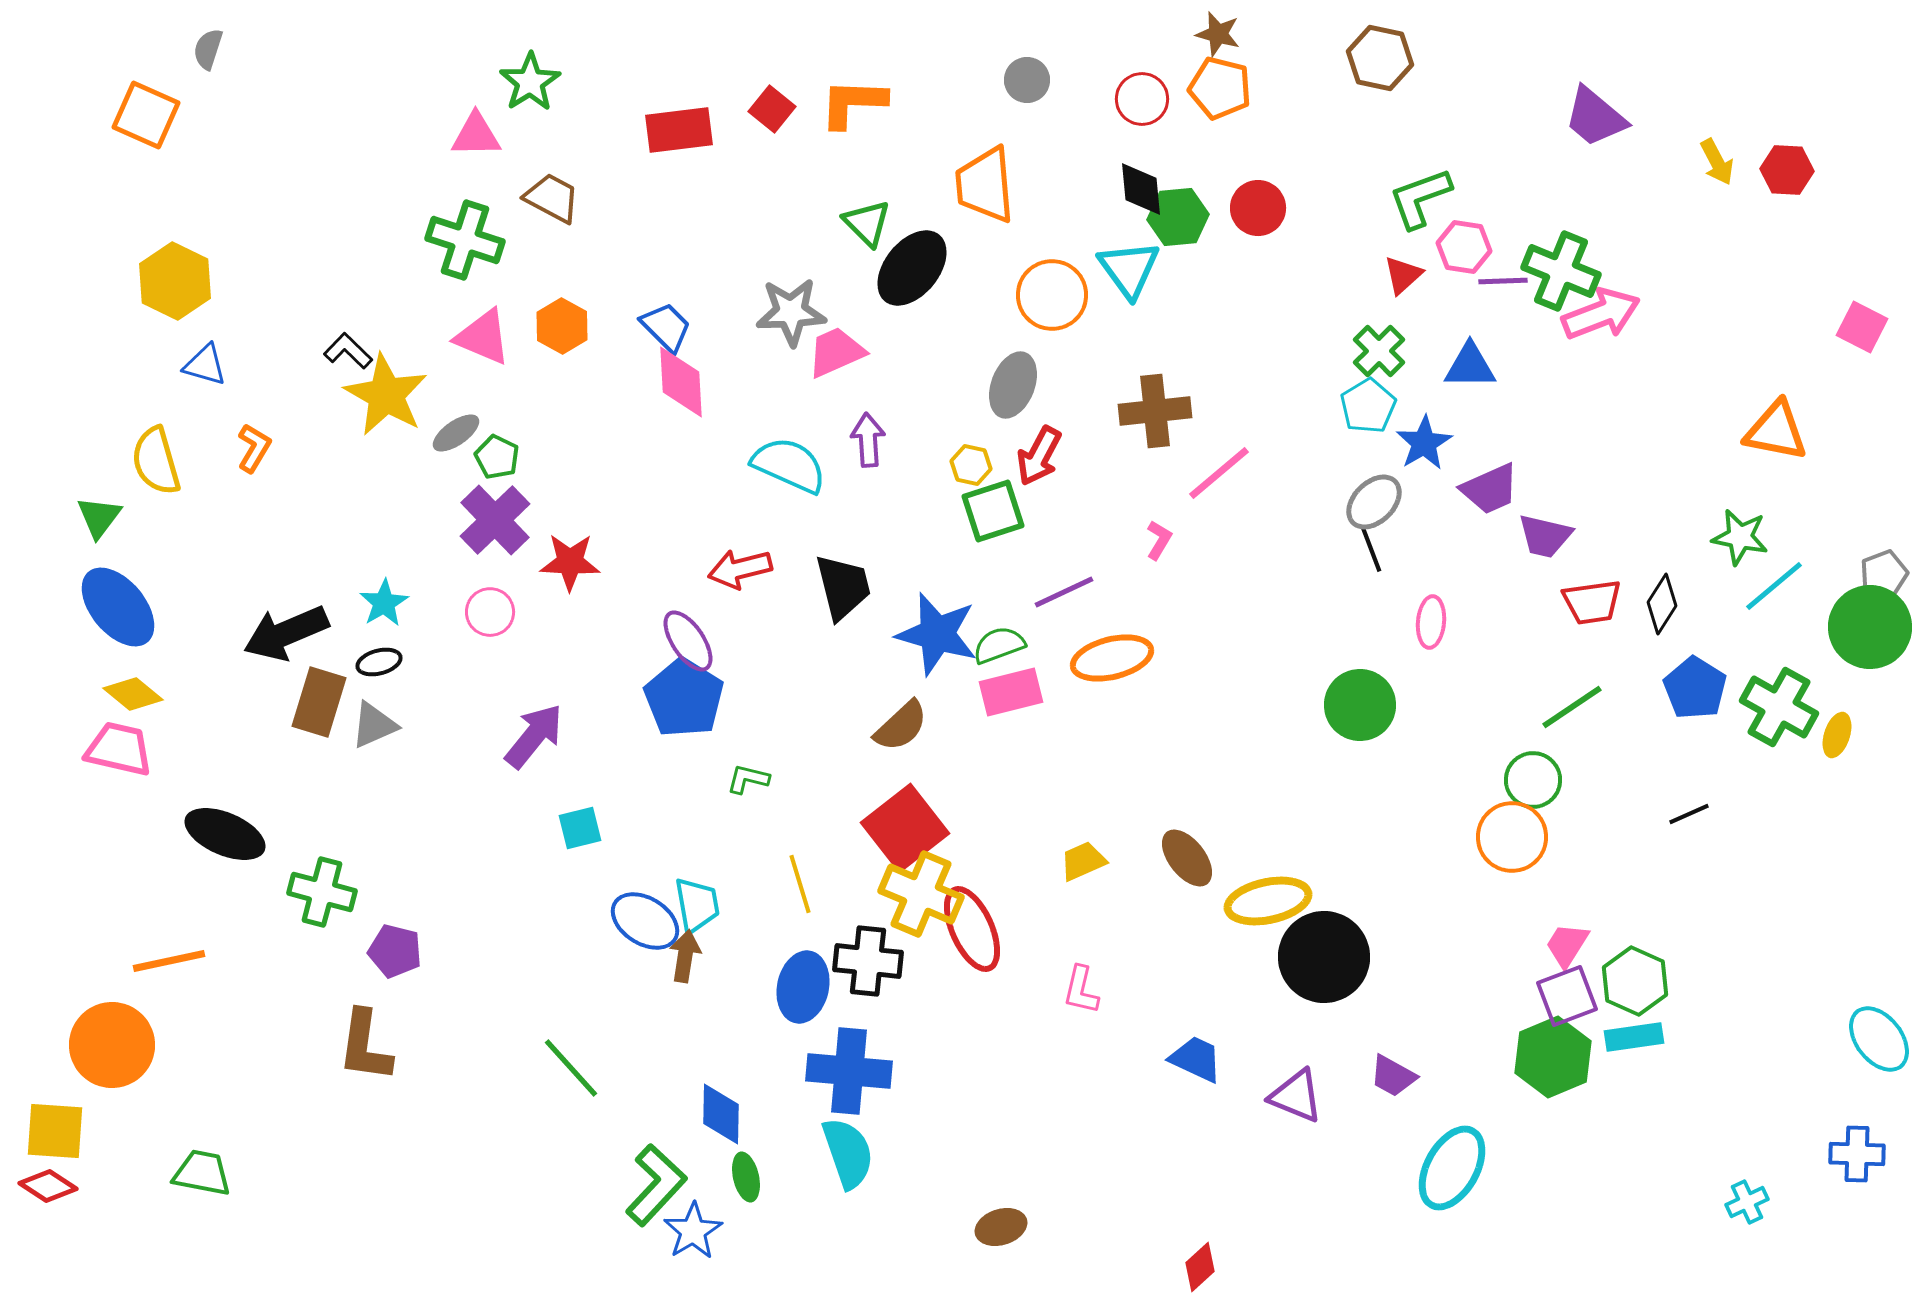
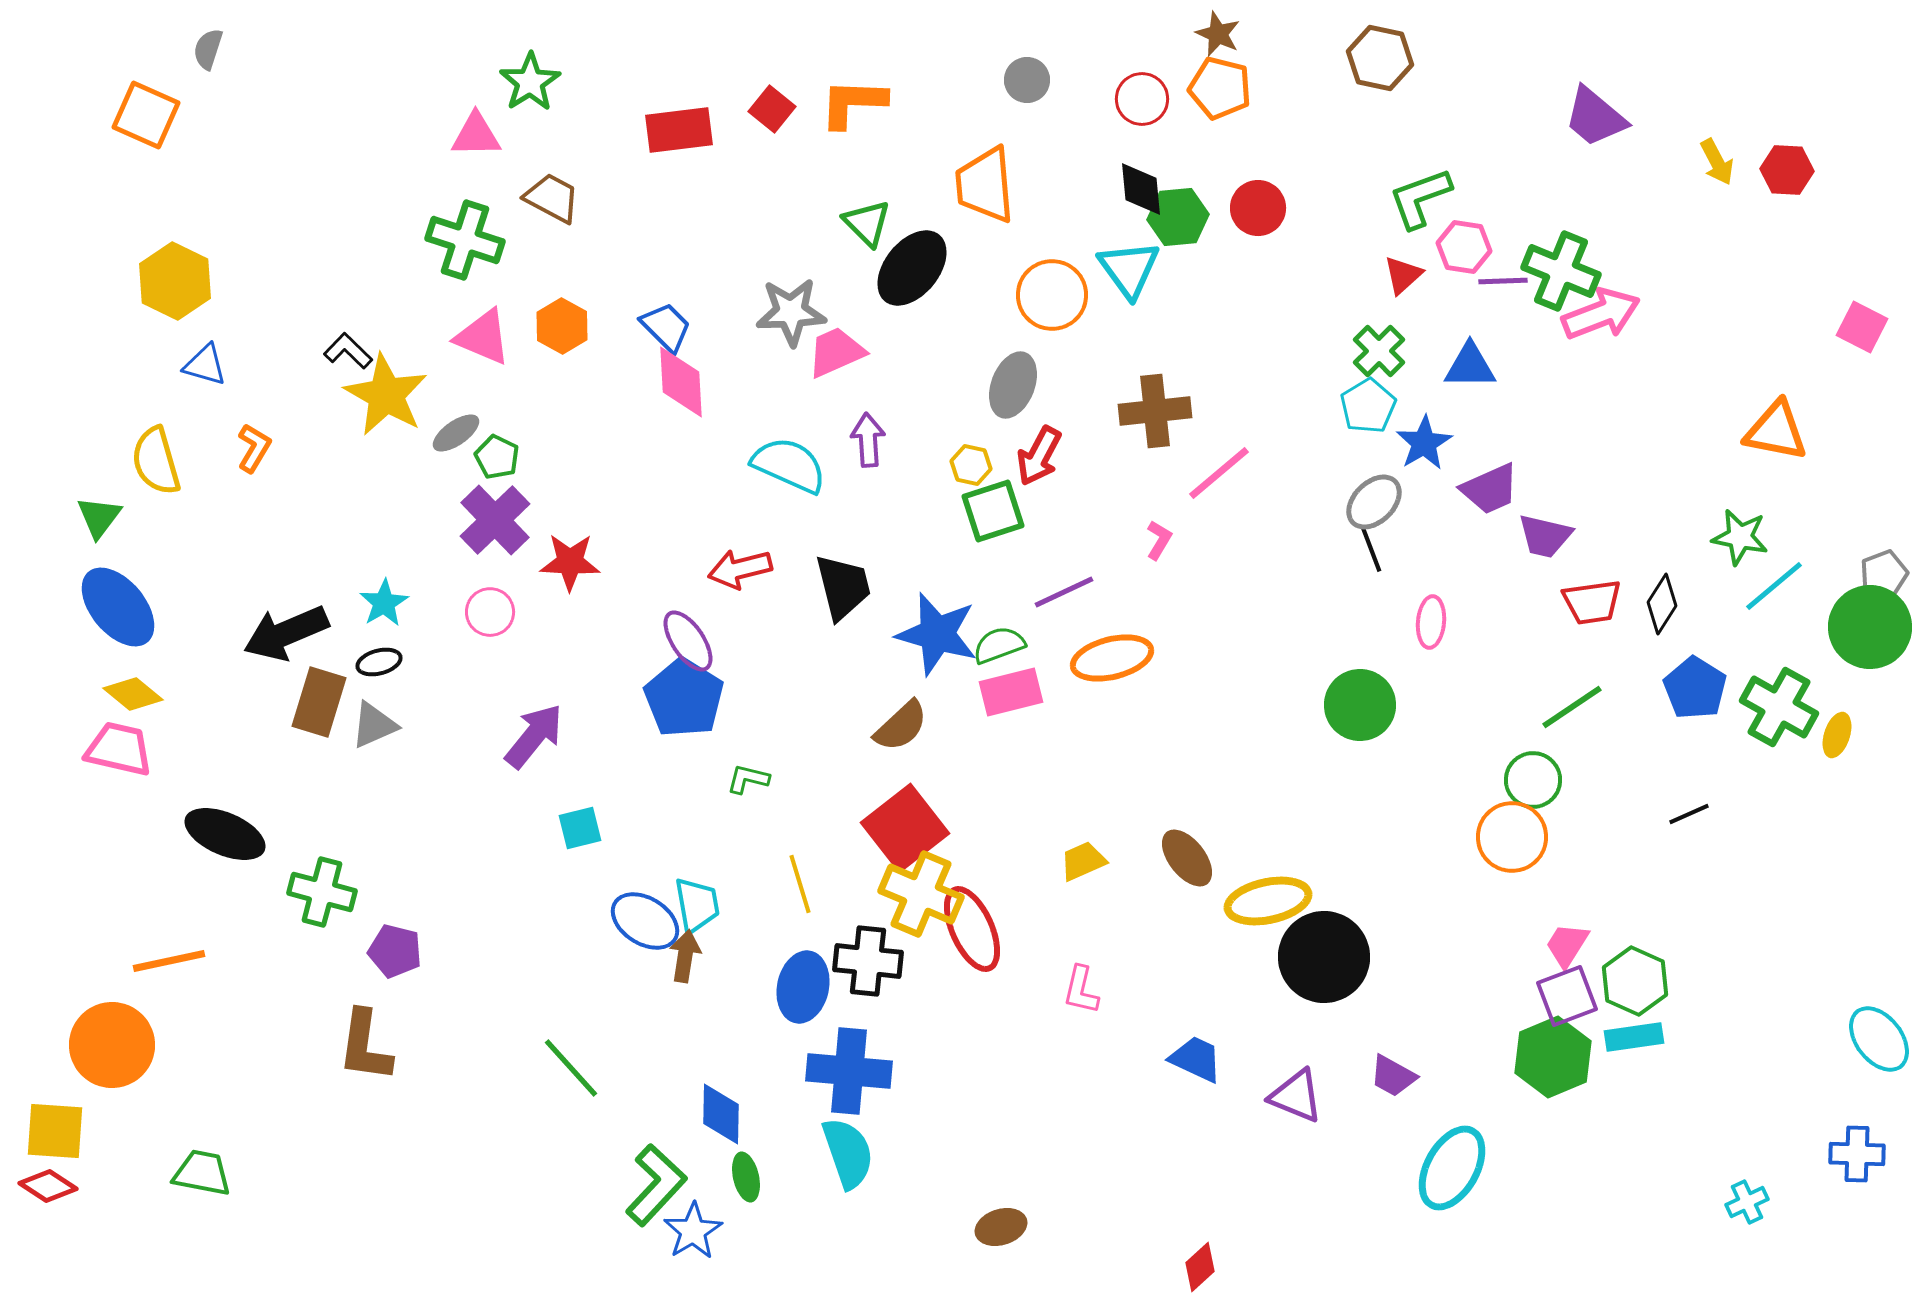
brown star at (1218, 34): rotated 9 degrees clockwise
